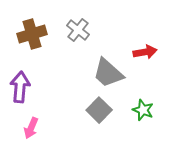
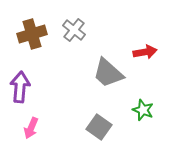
gray cross: moved 4 px left
gray square: moved 17 px down; rotated 10 degrees counterclockwise
